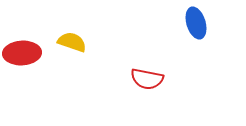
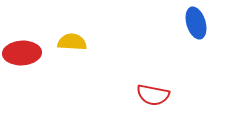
yellow semicircle: rotated 16 degrees counterclockwise
red semicircle: moved 6 px right, 16 px down
